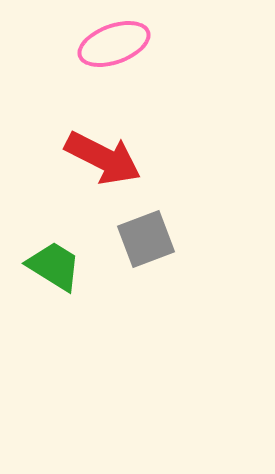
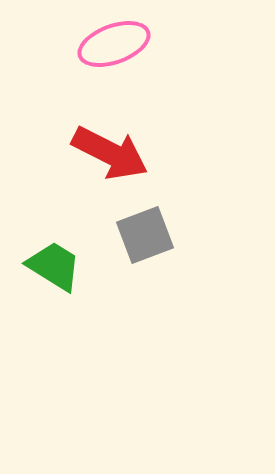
red arrow: moved 7 px right, 5 px up
gray square: moved 1 px left, 4 px up
